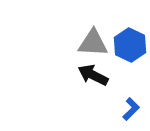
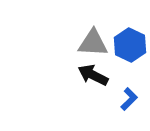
blue L-shape: moved 2 px left, 10 px up
